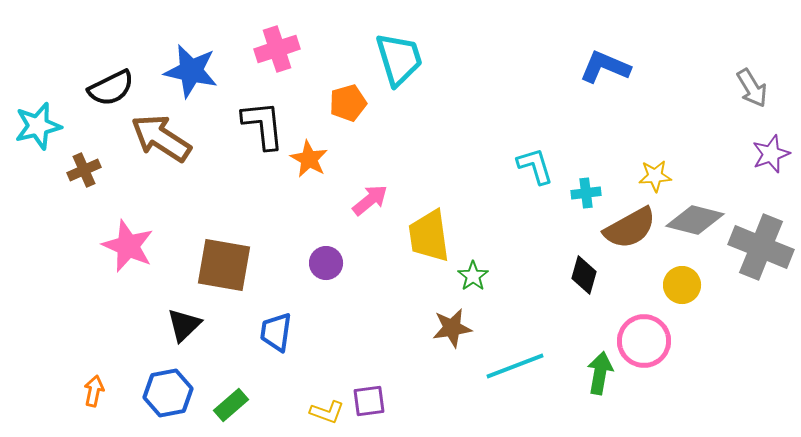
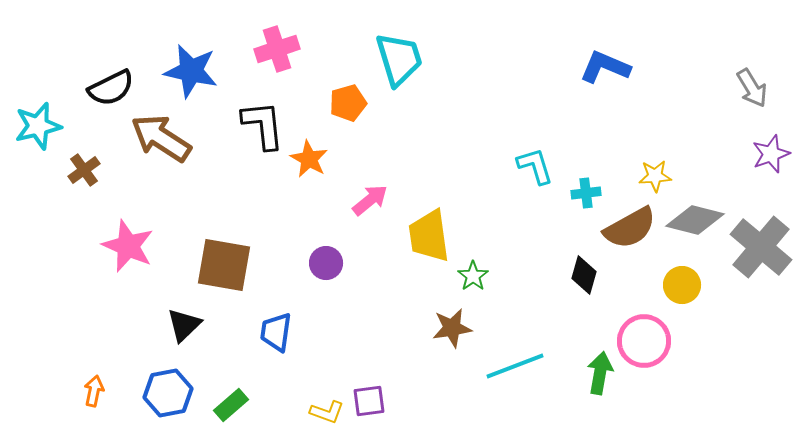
brown cross: rotated 12 degrees counterclockwise
gray cross: rotated 18 degrees clockwise
